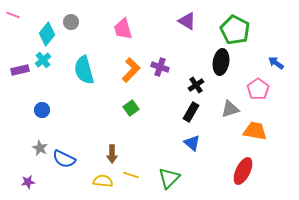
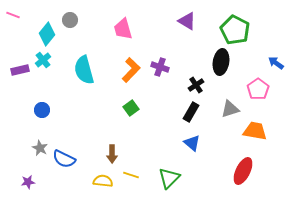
gray circle: moved 1 px left, 2 px up
